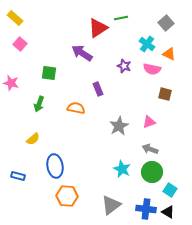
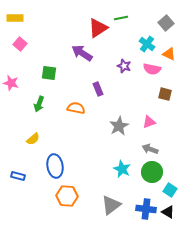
yellow rectangle: rotated 42 degrees counterclockwise
